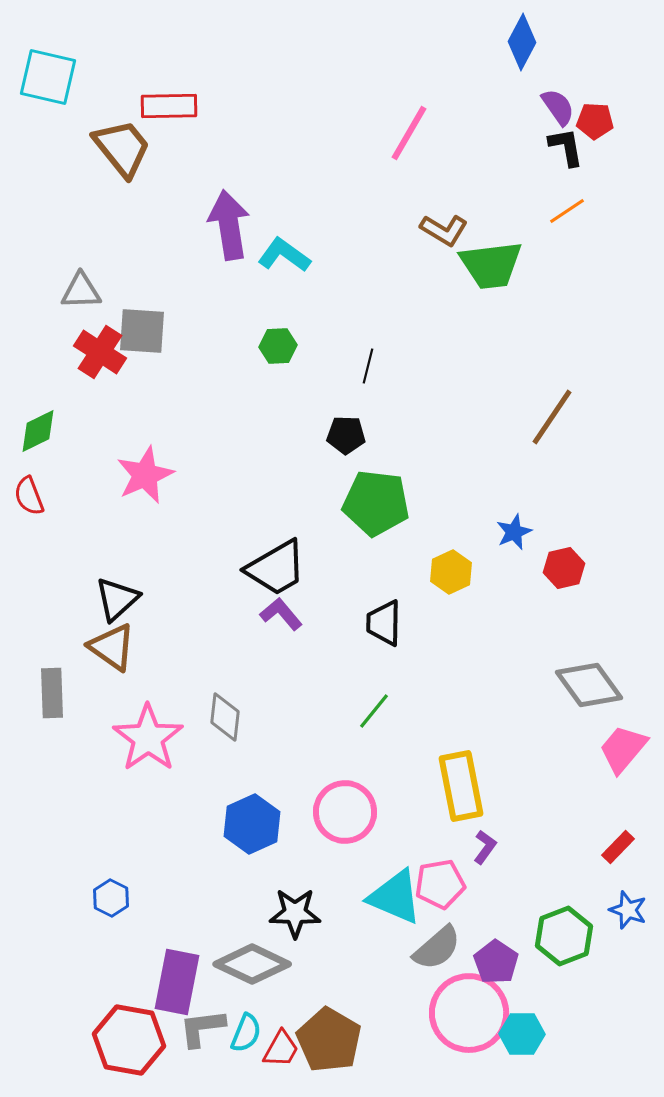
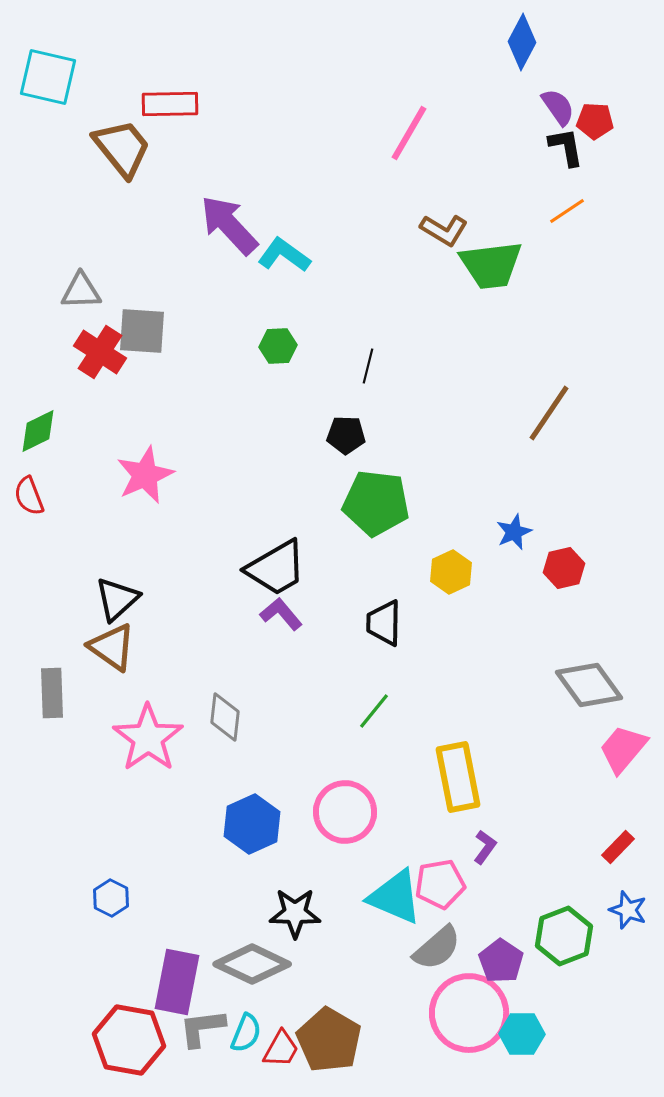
red rectangle at (169, 106): moved 1 px right, 2 px up
purple arrow at (229, 225): rotated 34 degrees counterclockwise
brown line at (552, 417): moved 3 px left, 4 px up
yellow rectangle at (461, 786): moved 3 px left, 9 px up
purple pentagon at (496, 962): moved 5 px right, 1 px up
